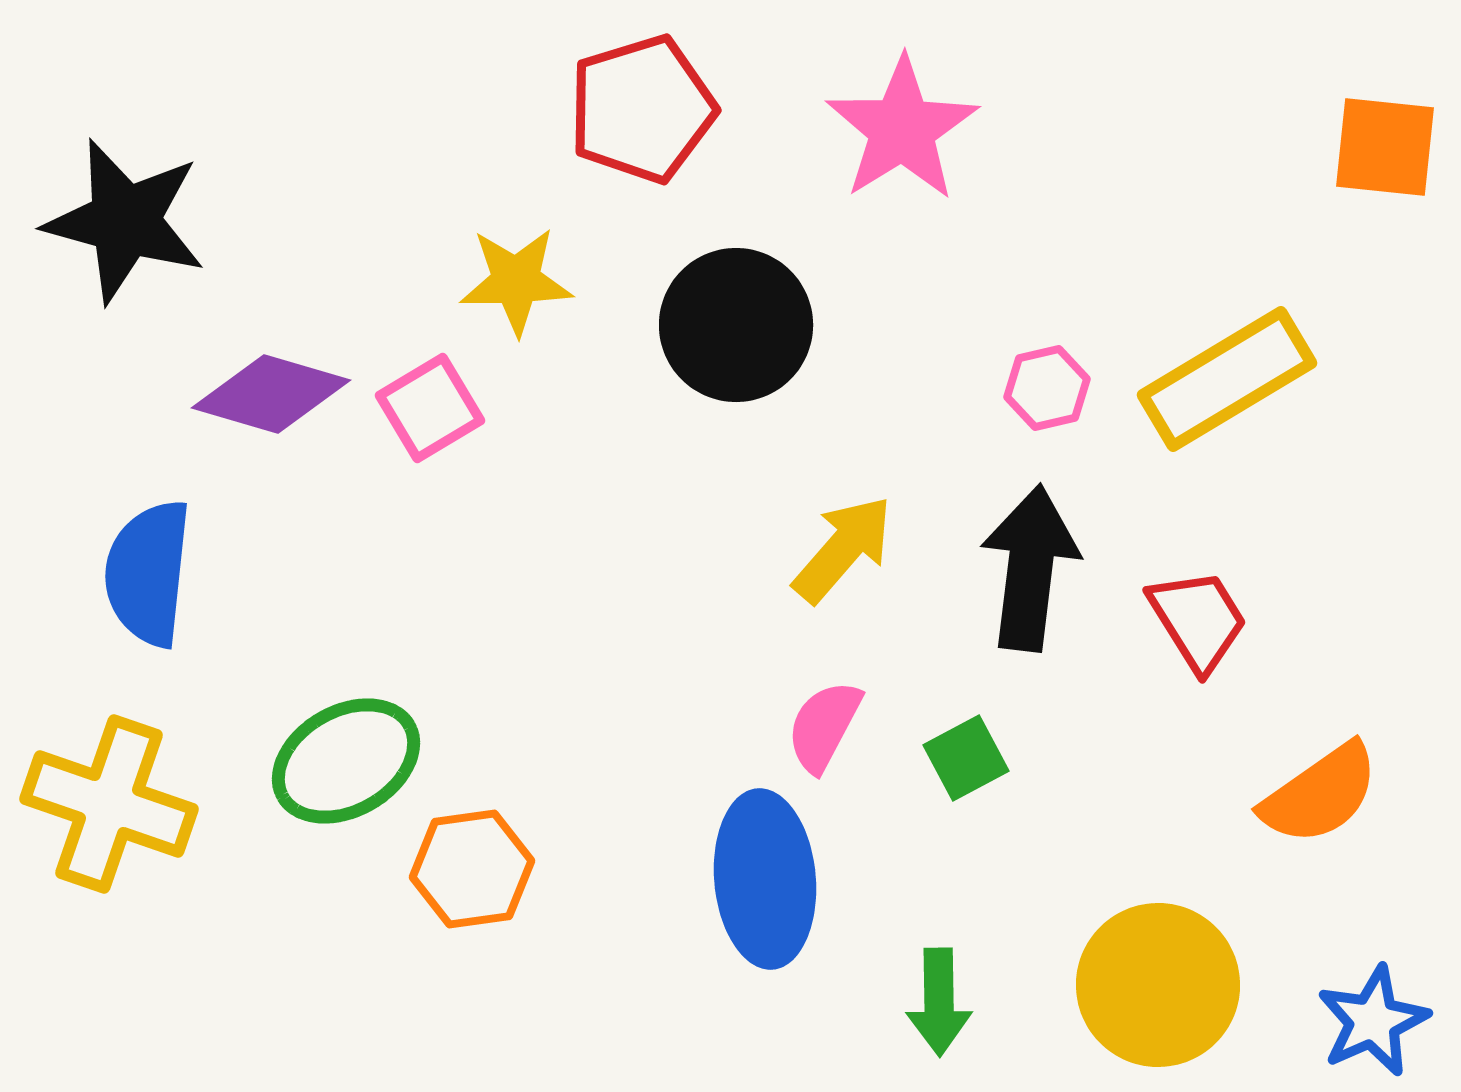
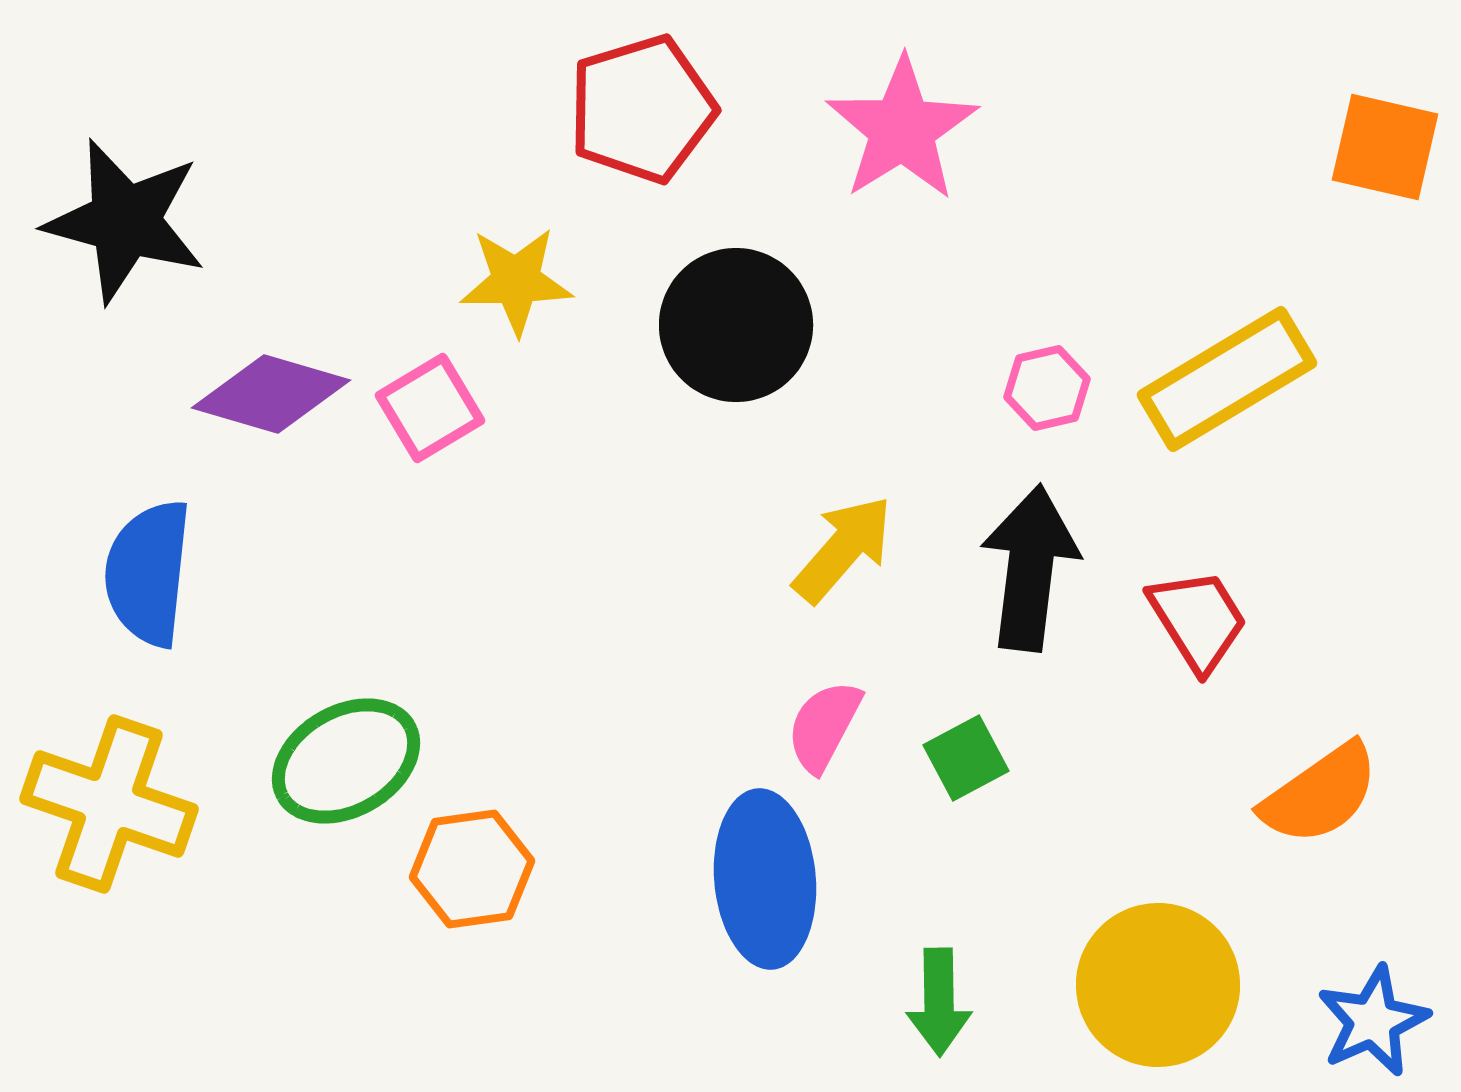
orange square: rotated 7 degrees clockwise
